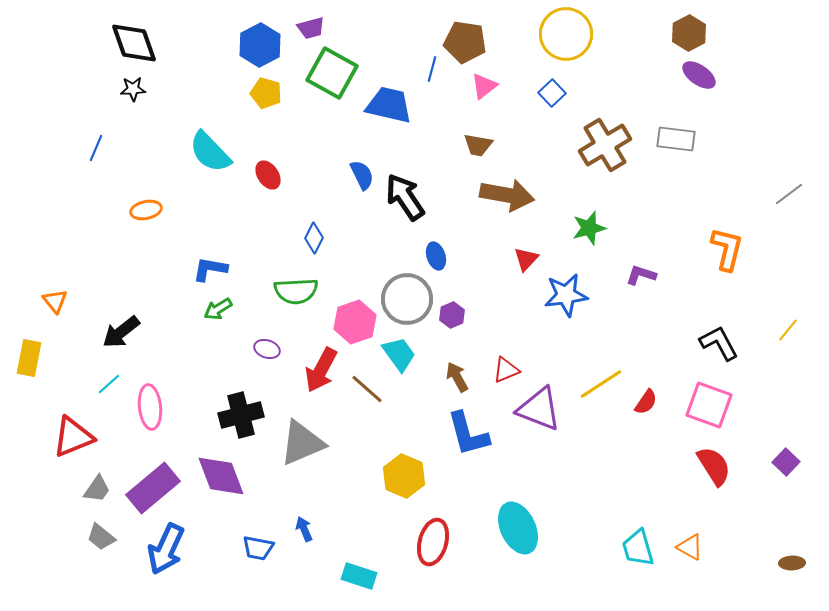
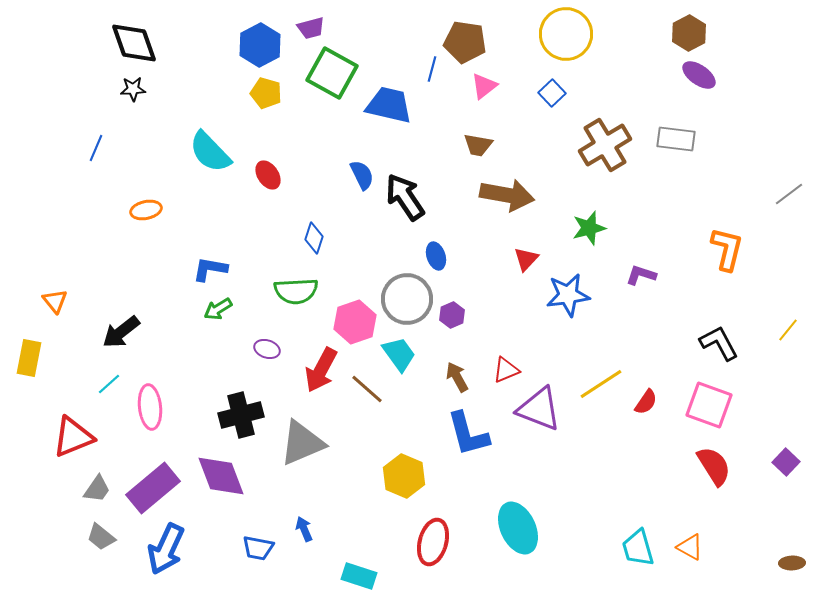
blue diamond at (314, 238): rotated 8 degrees counterclockwise
blue star at (566, 295): moved 2 px right
